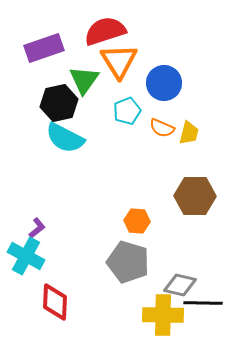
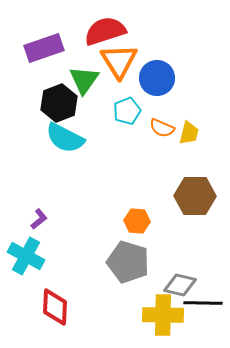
blue circle: moved 7 px left, 5 px up
black hexagon: rotated 9 degrees counterclockwise
purple L-shape: moved 2 px right, 9 px up
red diamond: moved 5 px down
